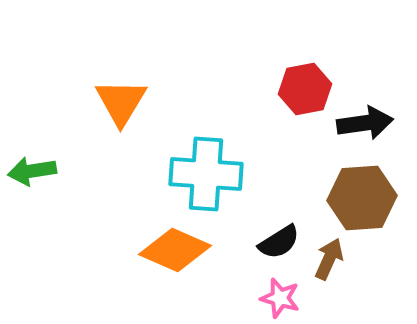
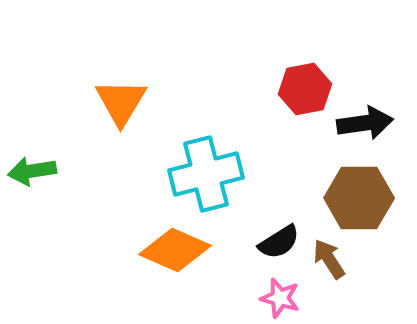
cyan cross: rotated 18 degrees counterclockwise
brown hexagon: moved 3 px left; rotated 4 degrees clockwise
brown arrow: rotated 57 degrees counterclockwise
